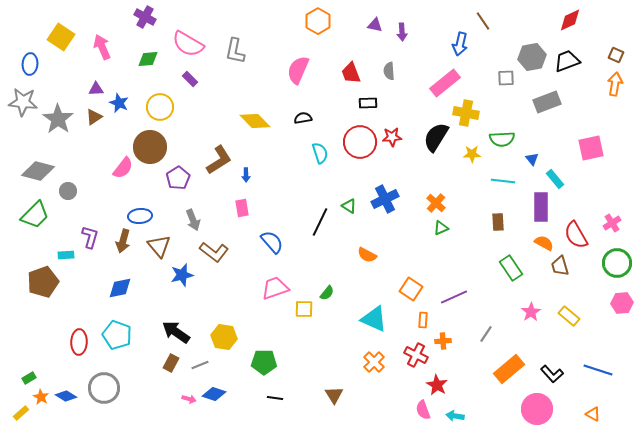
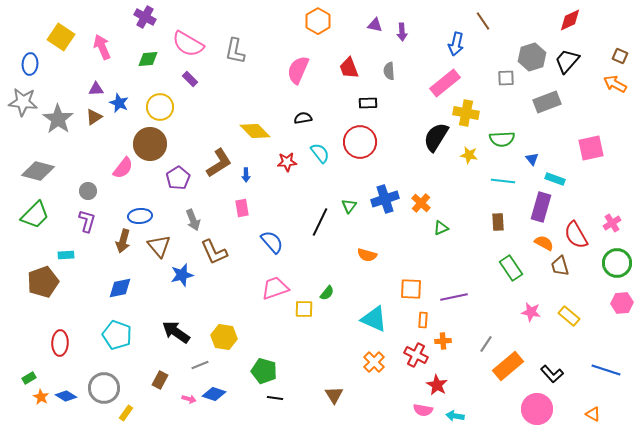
blue arrow at (460, 44): moved 4 px left
brown square at (616, 55): moved 4 px right, 1 px down
gray hexagon at (532, 57): rotated 8 degrees counterclockwise
black trapezoid at (567, 61): rotated 28 degrees counterclockwise
red trapezoid at (351, 73): moved 2 px left, 5 px up
orange arrow at (615, 84): rotated 70 degrees counterclockwise
yellow diamond at (255, 121): moved 10 px down
red star at (392, 137): moved 105 px left, 25 px down
brown circle at (150, 147): moved 3 px up
cyan semicircle at (320, 153): rotated 20 degrees counterclockwise
yellow star at (472, 154): moved 3 px left, 1 px down; rotated 12 degrees clockwise
brown L-shape at (219, 160): moved 3 px down
cyan rectangle at (555, 179): rotated 30 degrees counterclockwise
gray circle at (68, 191): moved 20 px right
blue cross at (385, 199): rotated 8 degrees clockwise
orange cross at (436, 203): moved 15 px left
green triangle at (349, 206): rotated 35 degrees clockwise
purple rectangle at (541, 207): rotated 16 degrees clockwise
purple L-shape at (90, 237): moved 3 px left, 16 px up
brown L-shape at (214, 252): rotated 28 degrees clockwise
orange semicircle at (367, 255): rotated 12 degrees counterclockwise
orange square at (411, 289): rotated 30 degrees counterclockwise
purple line at (454, 297): rotated 12 degrees clockwise
pink star at (531, 312): rotated 30 degrees counterclockwise
gray line at (486, 334): moved 10 px down
red ellipse at (79, 342): moved 19 px left, 1 px down
green pentagon at (264, 362): moved 9 px down; rotated 15 degrees clockwise
brown rectangle at (171, 363): moved 11 px left, 17 px down
orange rectangle at (509, 369): moved 1 px left, 3 px up
blue line at (598, 370): moved 8 px right
pink semicircle at (423, 410): rotated 60 degrees counterclockwise
yellow rectangle at (21, 413): moved 105 px right; rotated 14 degrees counterclockwise
